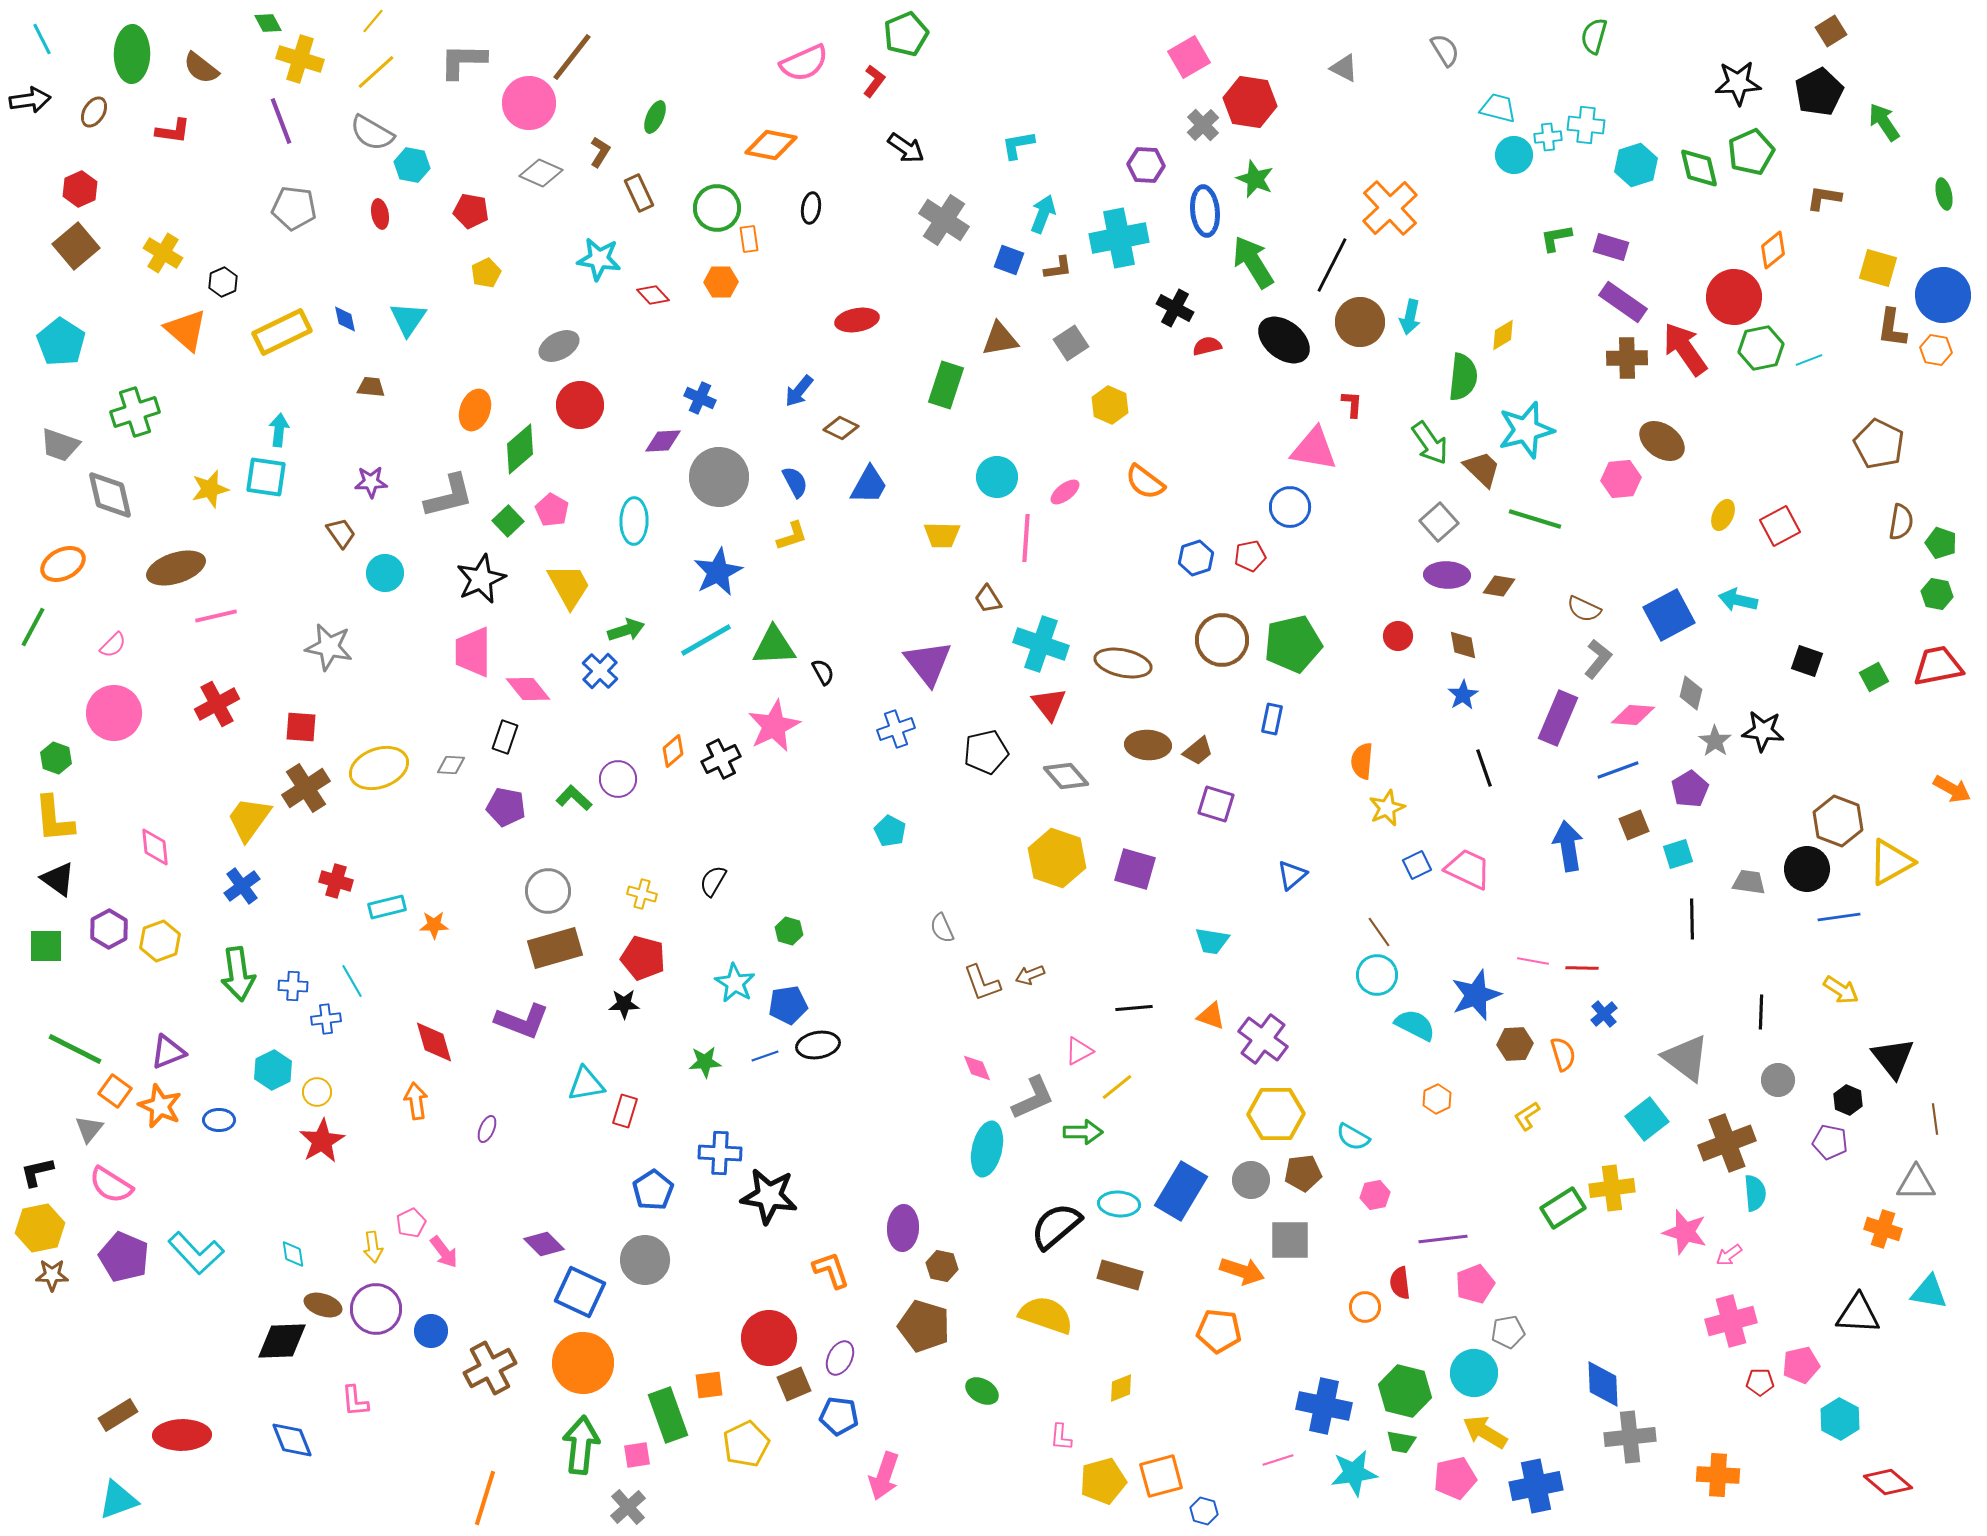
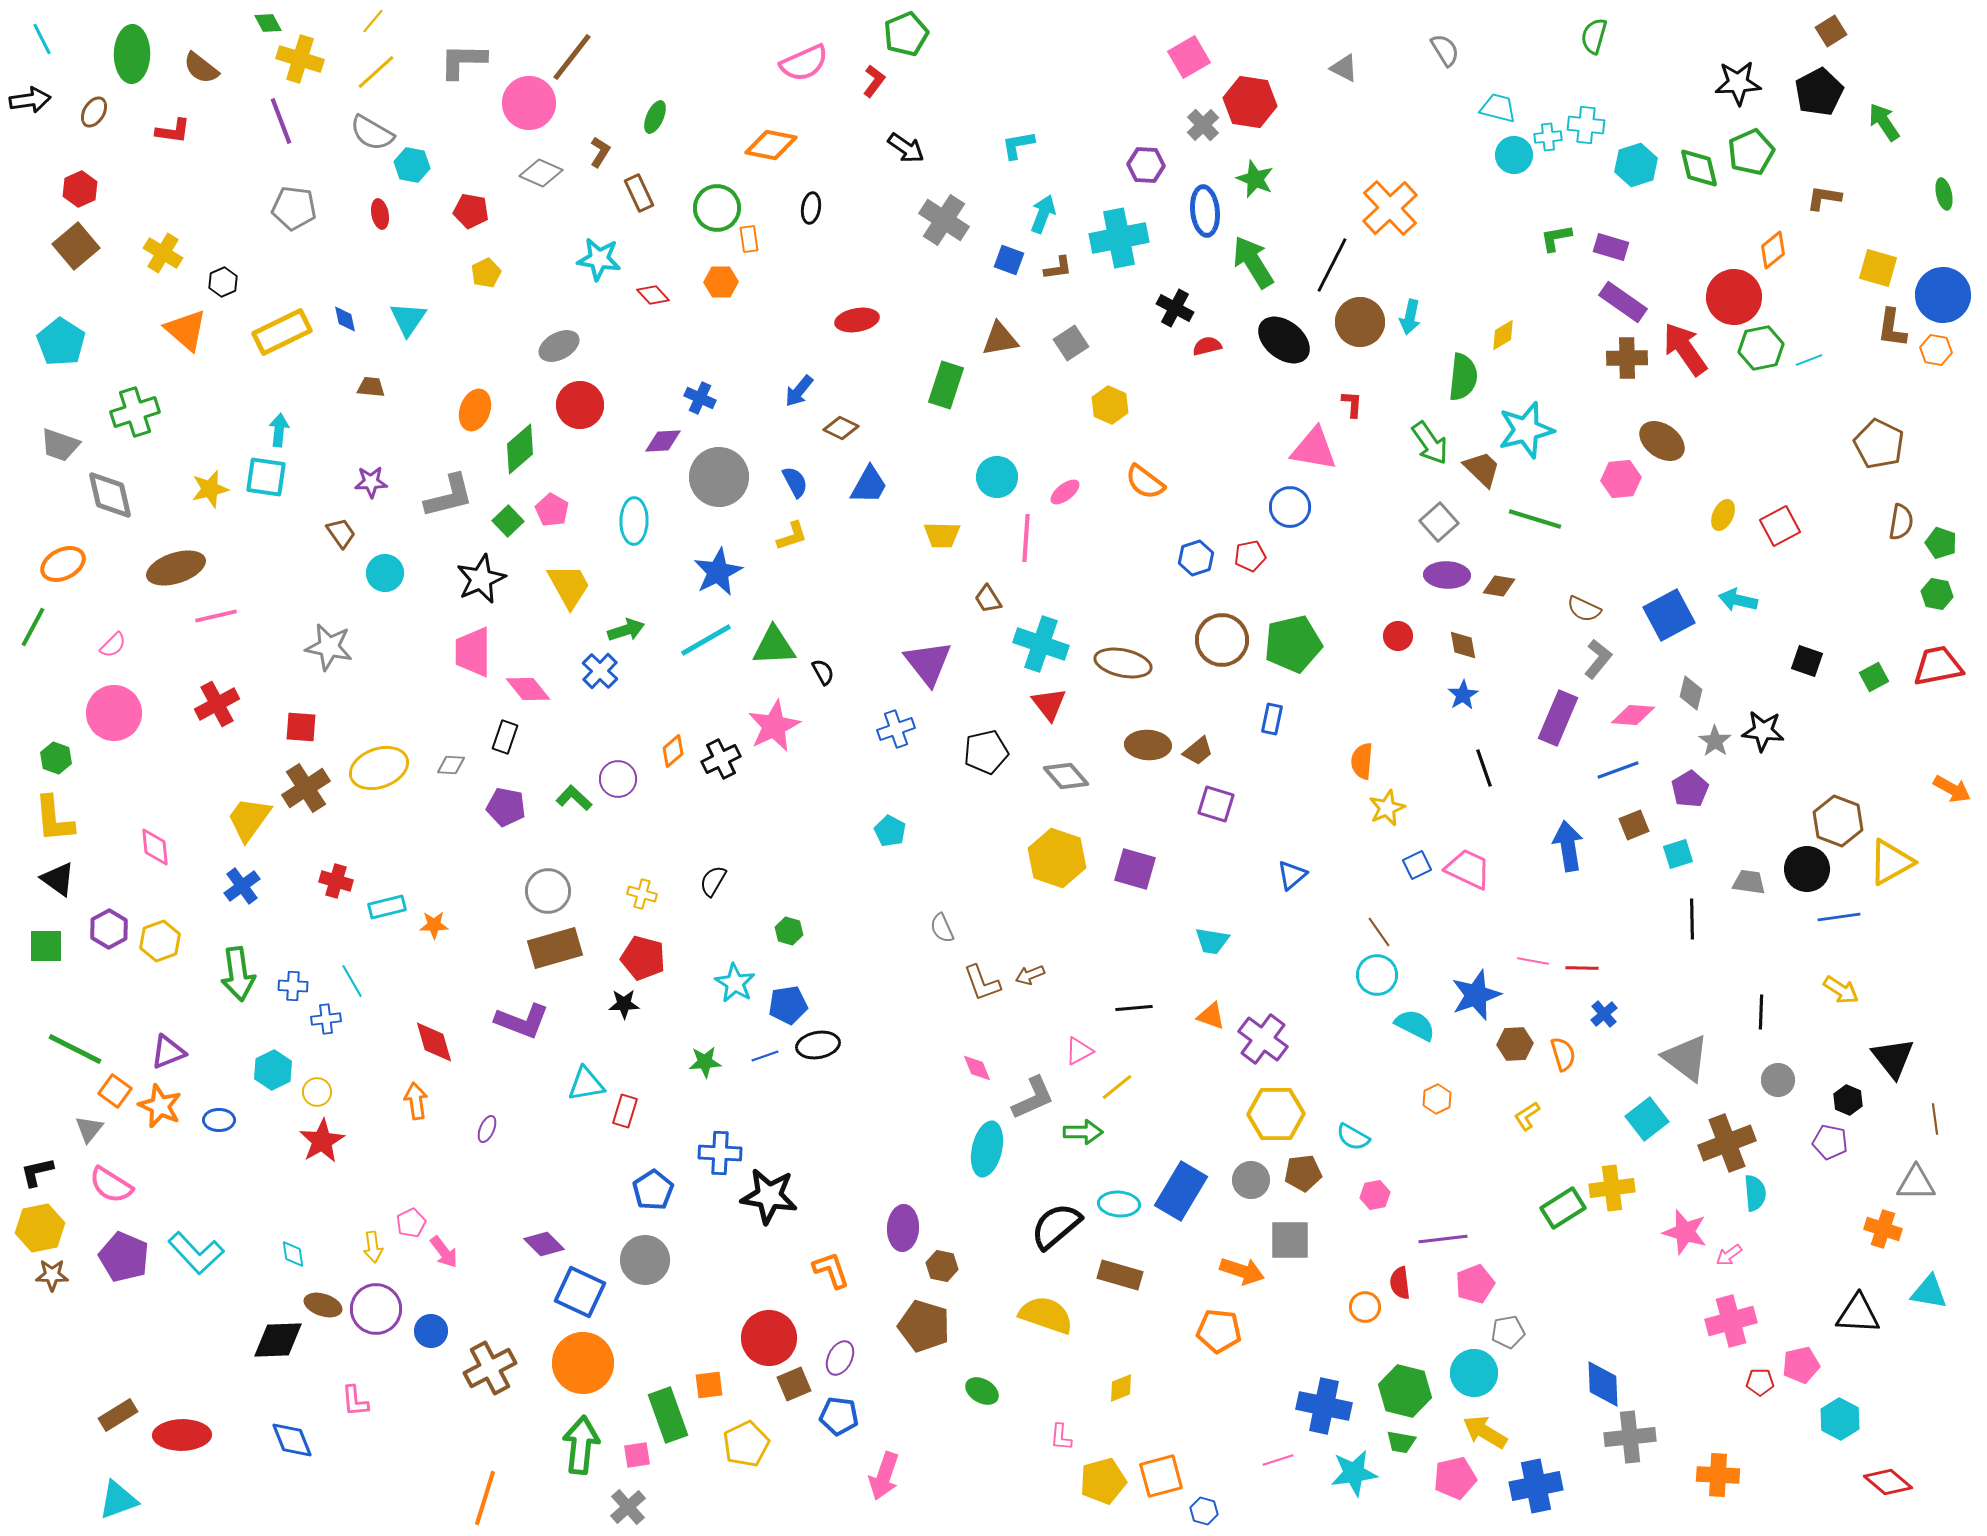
black diamond at (282, 1341): moved 4 px left, 1 px up
